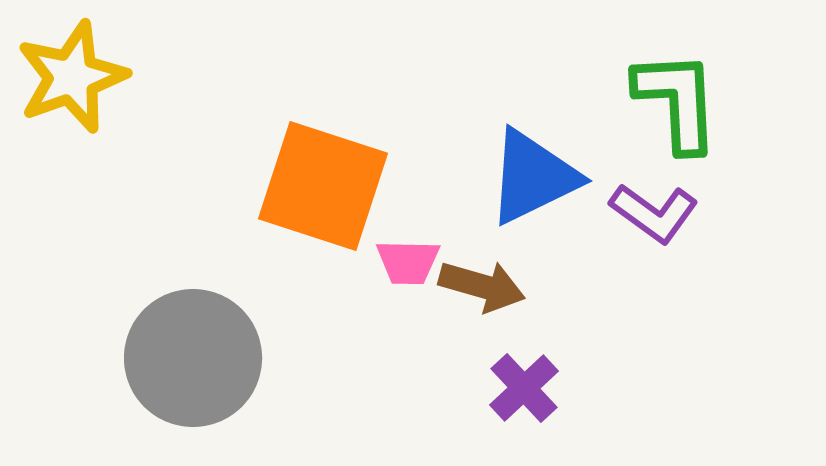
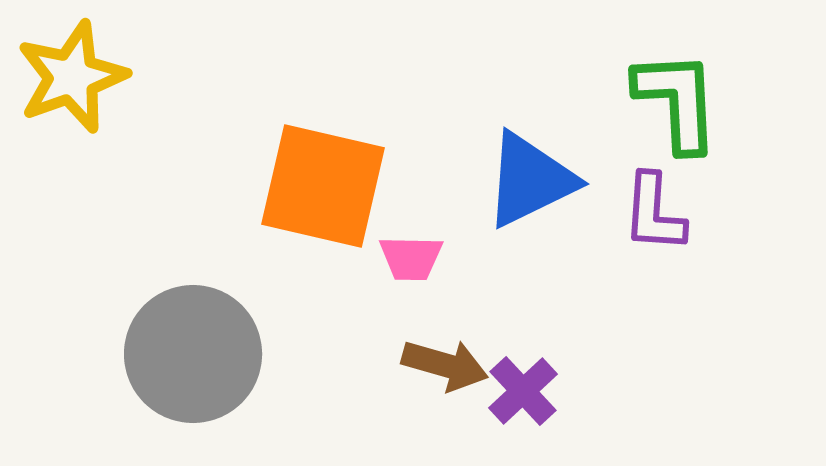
blue triangle: moved 3 px left, 3 px down
orange square: rotated 5 degrees counterclockwise
purple L-shape: rotated 58 degrees clockwise
pink trapezoid: moved 3 px right, 4 px up
brown arrow: moved 37 px left, 79 px down
gray circle: moved 4 px up
purple cross: moved 1 px left, 3 px down
